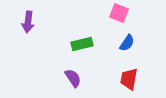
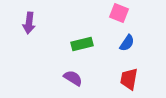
purple arrow: moved 1 px right, 1 px down
purple semicircle: rotated 24 degrees counterclockwise
